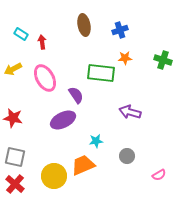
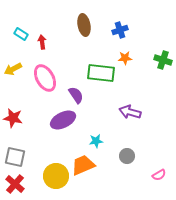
yellow circle: moved 2 px right
